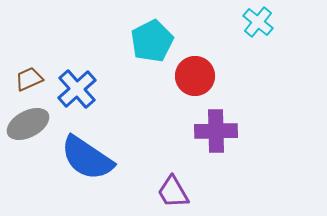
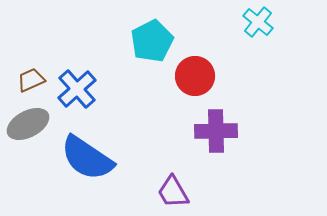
brown trapezoid: moved 2 px right, 1 px down
